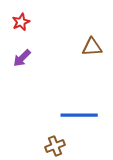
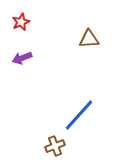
brown triangle: moved 3 px left, 8 px up
purple arrow: rotated 24 degrees clockwise
blue line: rotated 48 degrees counterclockwise
